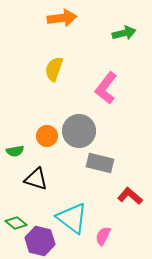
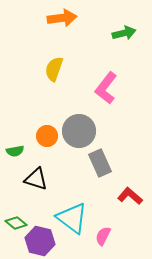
gray rectangle: rotated 52 degrees clockwise
